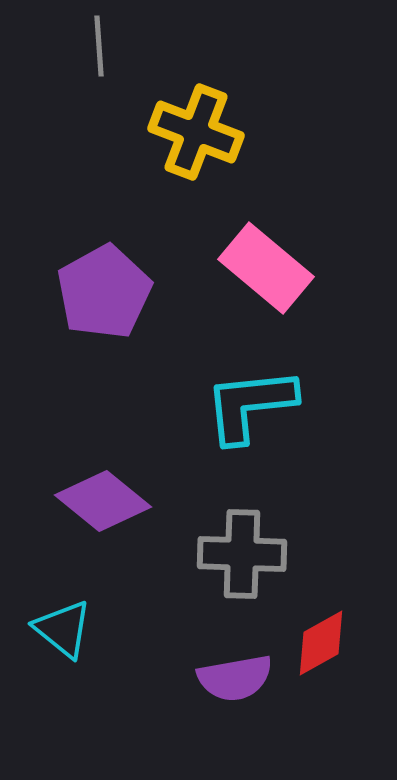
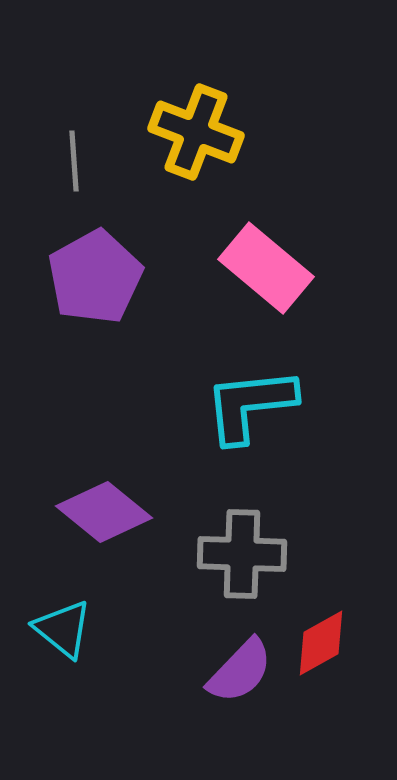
gray line: moved 25 px left, 115 px down
purple pentagon: moved 9 px left, 15 px up
purple diamond: moved 1 px right, 11 px down
purple semicircle: moved 5 px right, 7 px up; rotated 36 degrees counterclockwise
